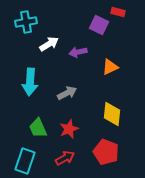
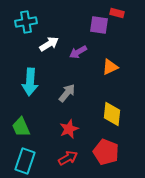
red rectangle: moved 1 px left, 1 px down
purple square: rotated 18 degrees counterclockwise
purple arrow: rotated 18 degrees counterclockwise
gray arrow: rotated 24 degrees counterclockwise
green trapezoid: moved 17 px left, 1 px up
red arrow: moved 3 px right
